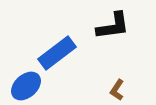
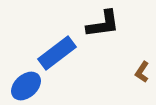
black L-shape: moved 10 px left, 2 px up
brown L-shape: moved 25 px right, 18 px up
